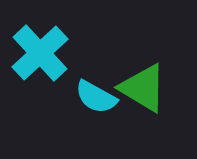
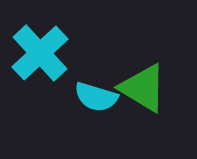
cyan semicircle: rotated 12 degrees counterclockwise
